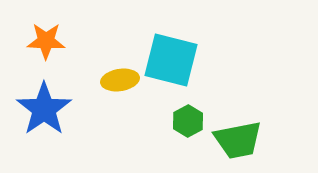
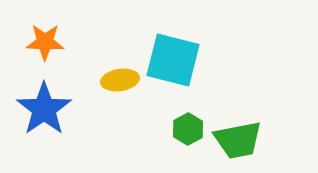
orange star: moved 1 px left, 1 px down
cyan square: moved 2 px right
green hexagon: moved 8 px down
